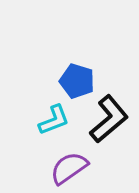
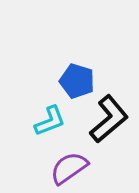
cyan L-shape: moved 4 px left, 1 px down
